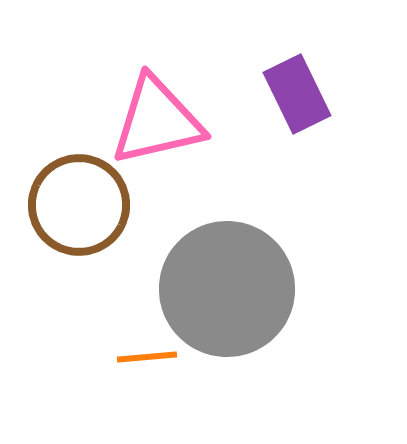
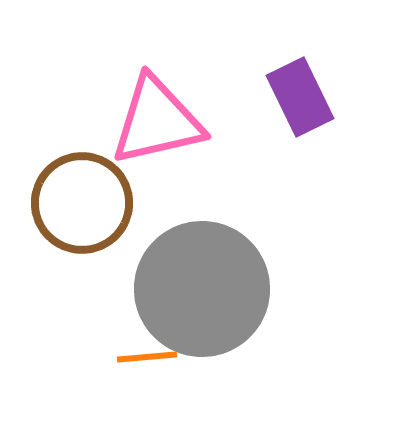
purple rectangle: moved 3 px right, 3 px down
brown circle: moved 3 px right, 2 px up
gray circle: moved 25 px left
